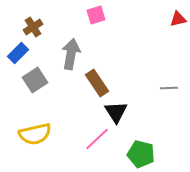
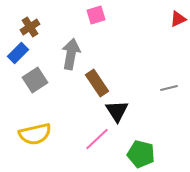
red triangle: rotated 12 degrees counterclockwise
brown cross: moved 3 px left
gray line: rotated 12 degrees counterclockwise
black triangle: moved 1 px right, 1 px up
